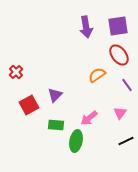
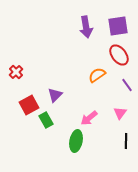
green rectangle: moved 10 px left, 5 px up; rotated 56 degrees clockwise
black line: rotated 63 degrees counterclockwise
